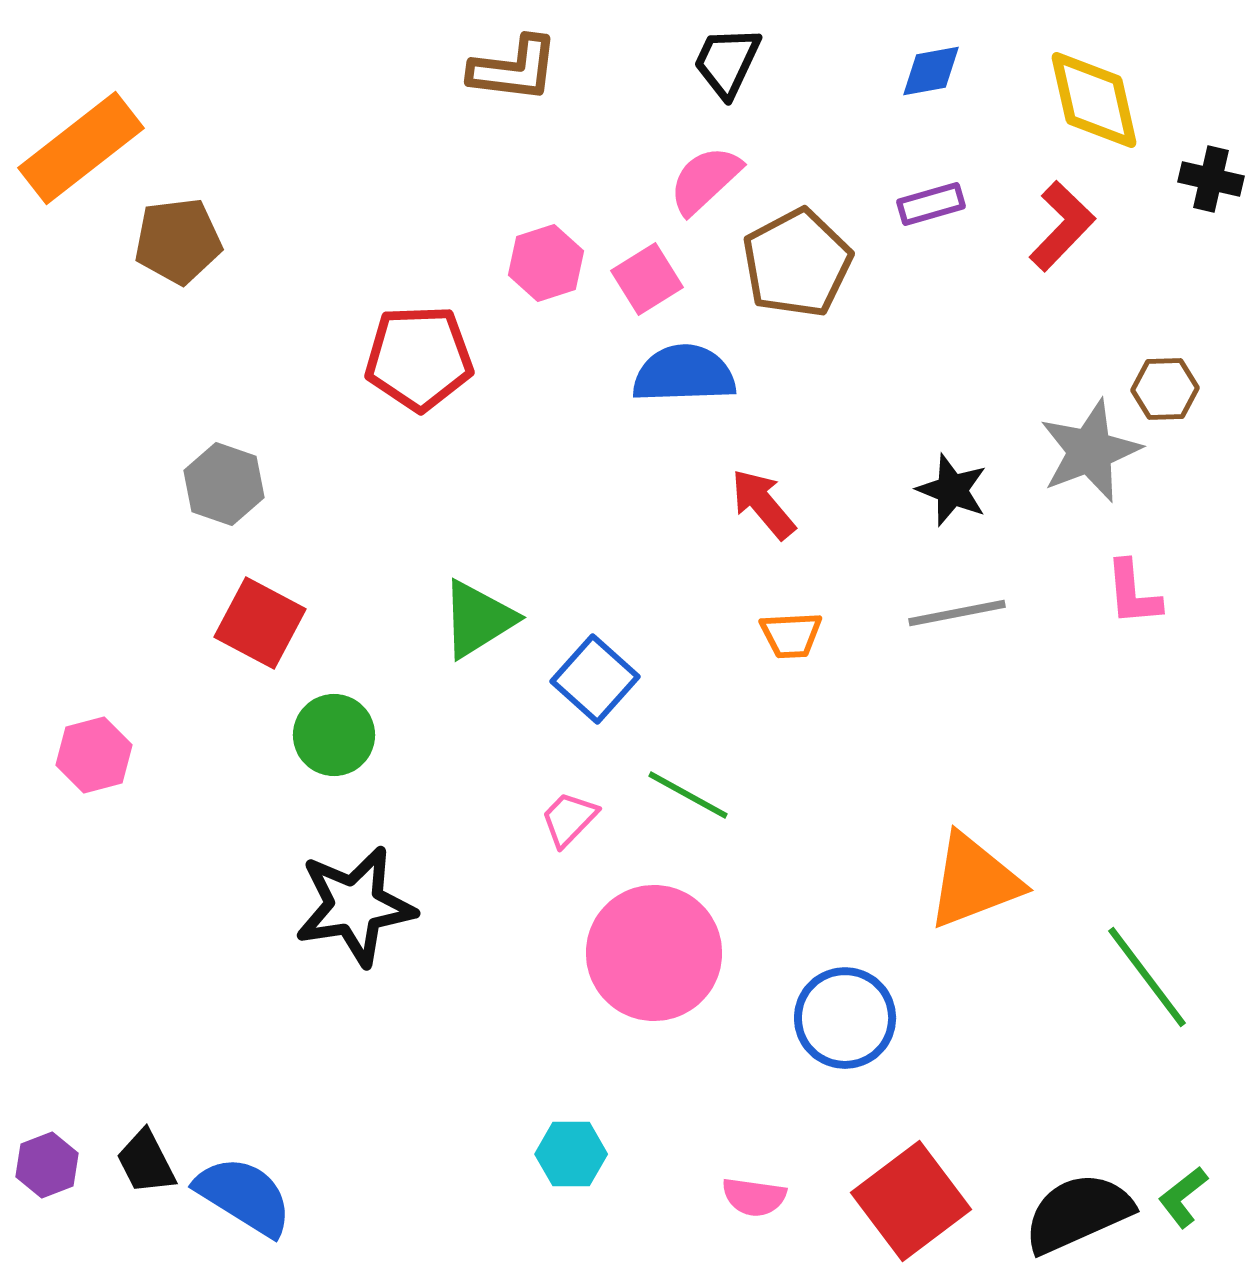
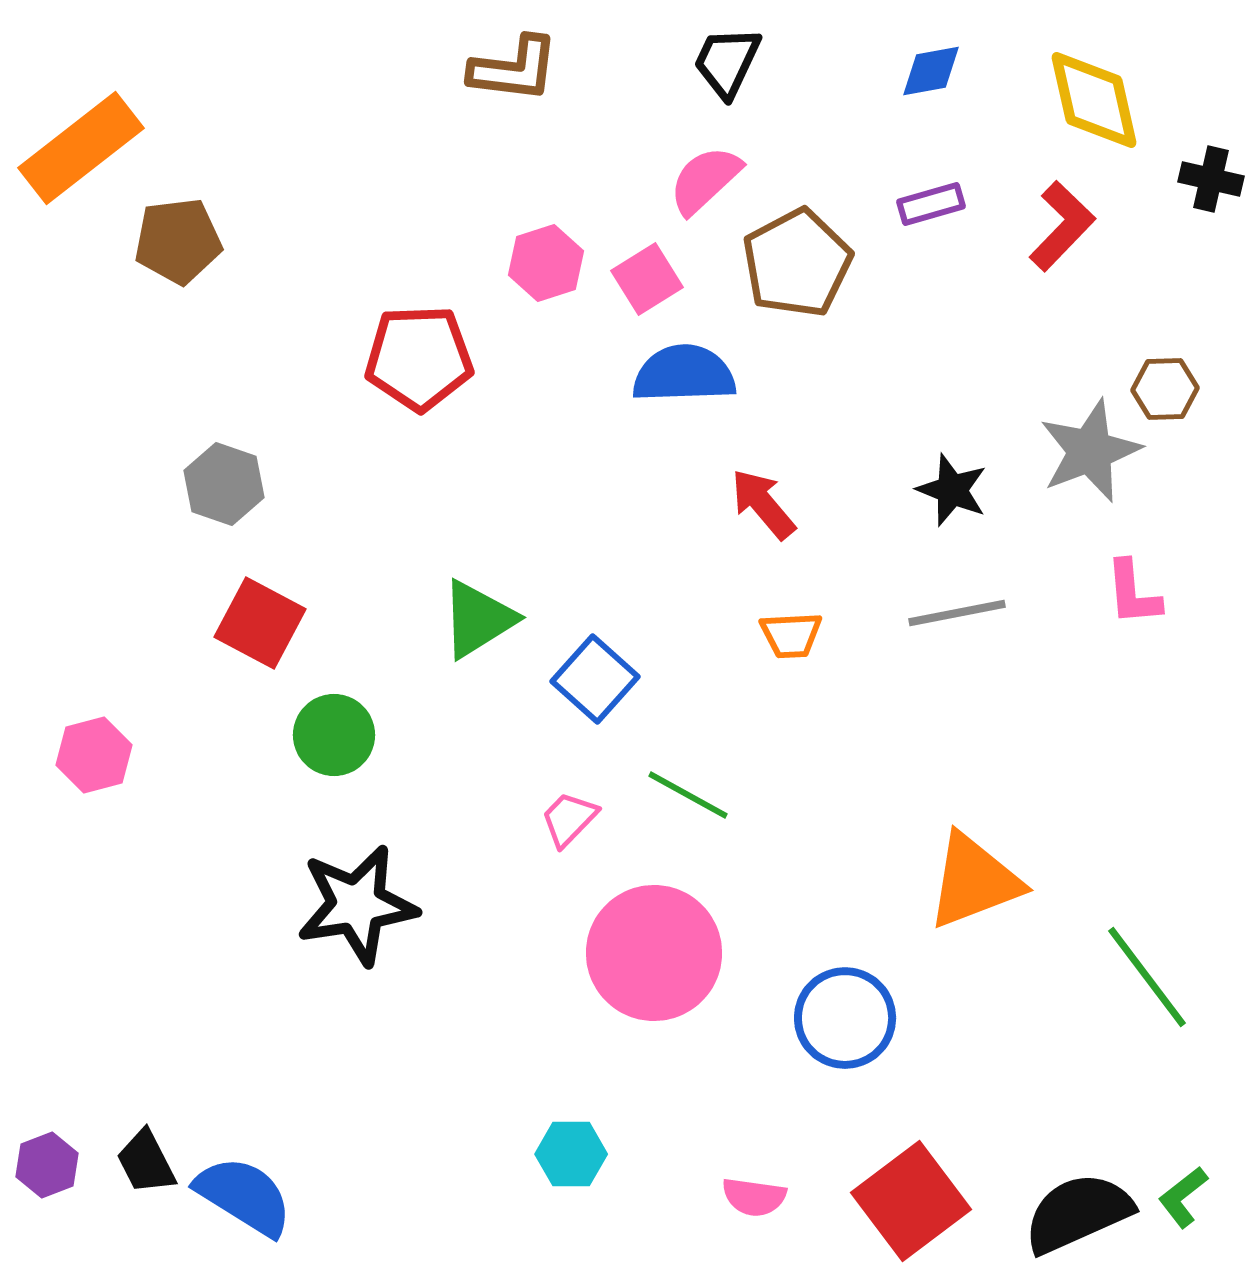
black star at (355, 906): moved 2 px right, 1 px up
